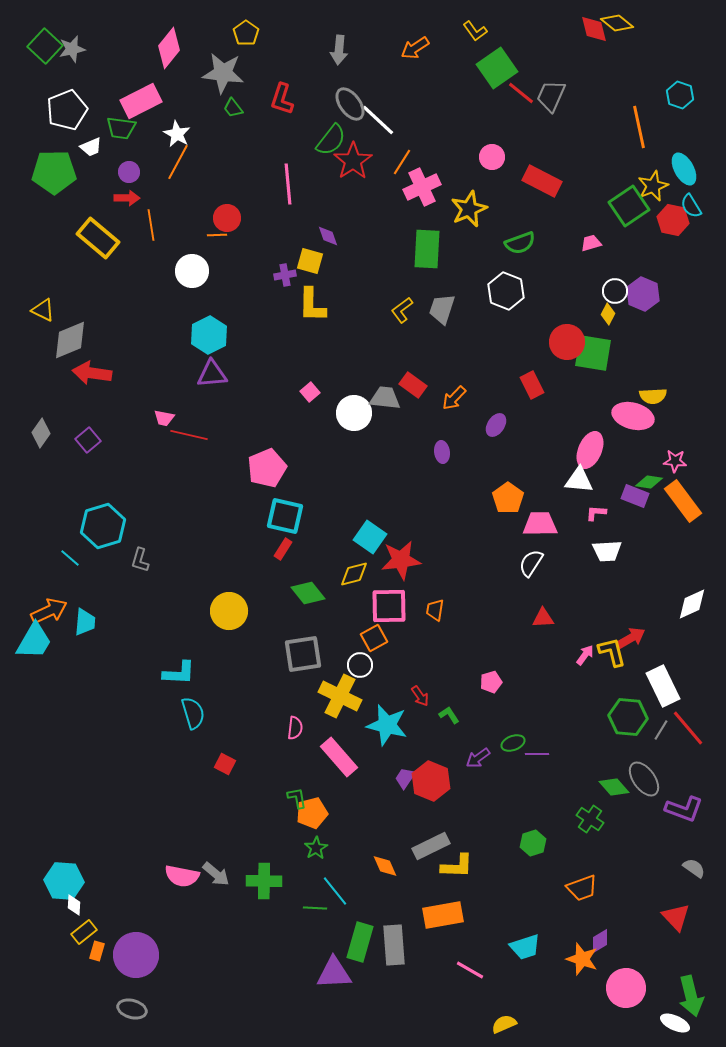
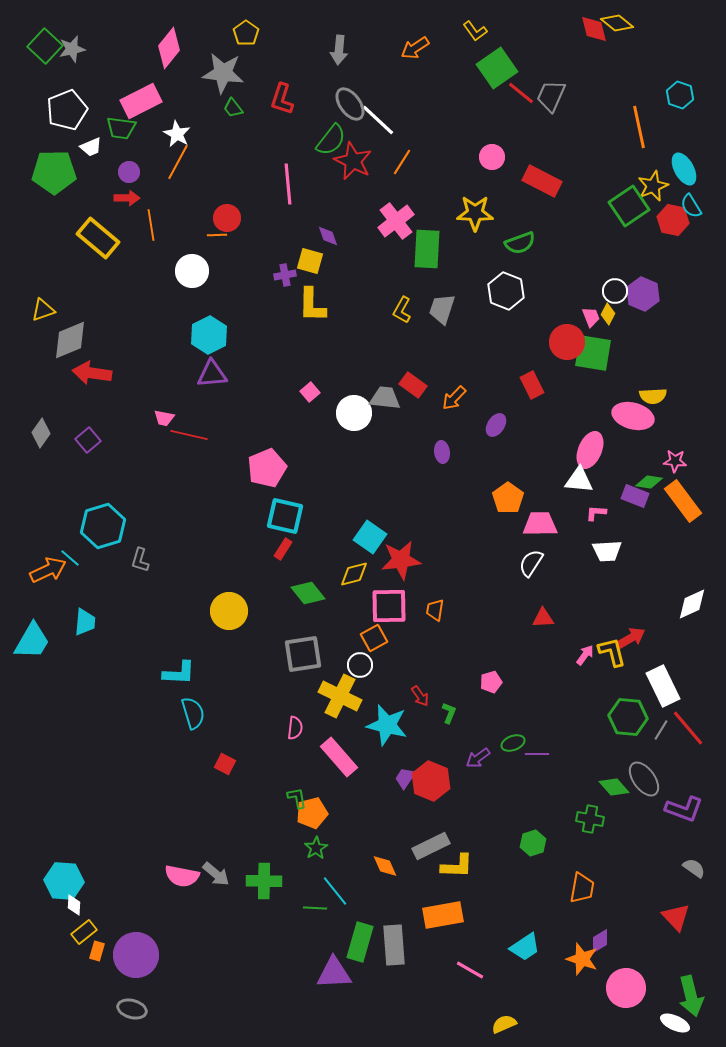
red star at (353, 161): rotated 12 degrees counterclockwise
pink cross at (422, 187): moved 26 px left, 34 px down; rotated 12 degrees counterclockwise
yellow star at (469, 209): moved 6 px right, 4 px down; rotated 24 degrees clockwise
pink trapezoid at (591, 243): moved 74 px down; rotated 85 degrees clockwise
yellow triangle at (43, 310): rotated 45 degrees counterclockwise
yellow L-shape at (402, 310): rotated 24 degrees counterclockwise
orange arrow at (49, 611): moved 1 px left, 41 px up
cyan trapezoid at (34, 641): moved 2 px left
green L-shape at (449, 715): moved 2 px up; rotated 55 degrees clockwise
green cross at (590, 819): rotated 24 degrees counterclockwise
orange trapezoid at (582, 888): rotated 60 degrees counterclockwise
cyan trapezoid at (525, 947): rotated 16 degrees counterclockwise
